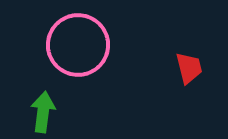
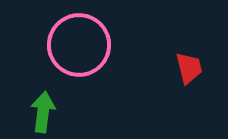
pink circle: moved 1 px right
